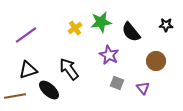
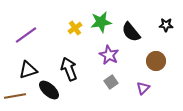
black arrow: rotated 15 degrees clockwise
gray square: moved 6 px left, 1 px up; rotated 32 degrees clockwise
purple triangle: rotated 24 degrees clockwise
